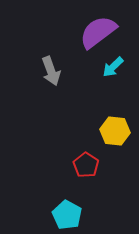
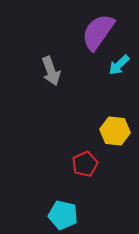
purple semicircle: rotated 18 degrees counterclockwise
cyan arrow: moved 6 px right, 2 px up
red pentagon: moved 1 px left, 1 px up; rotated 15 degrees clockwise
cyan pentagon: moved 4 px left; rotated 16 degrees counterclockwise
